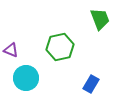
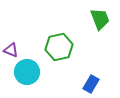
green hexagon: moved 1 px left
cyan circle: moved 1 px right, 6 px up
